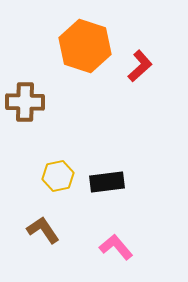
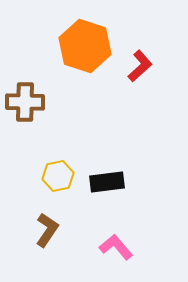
brown L-shape: moved 4 px right; rotated 68 degrees clockwise
